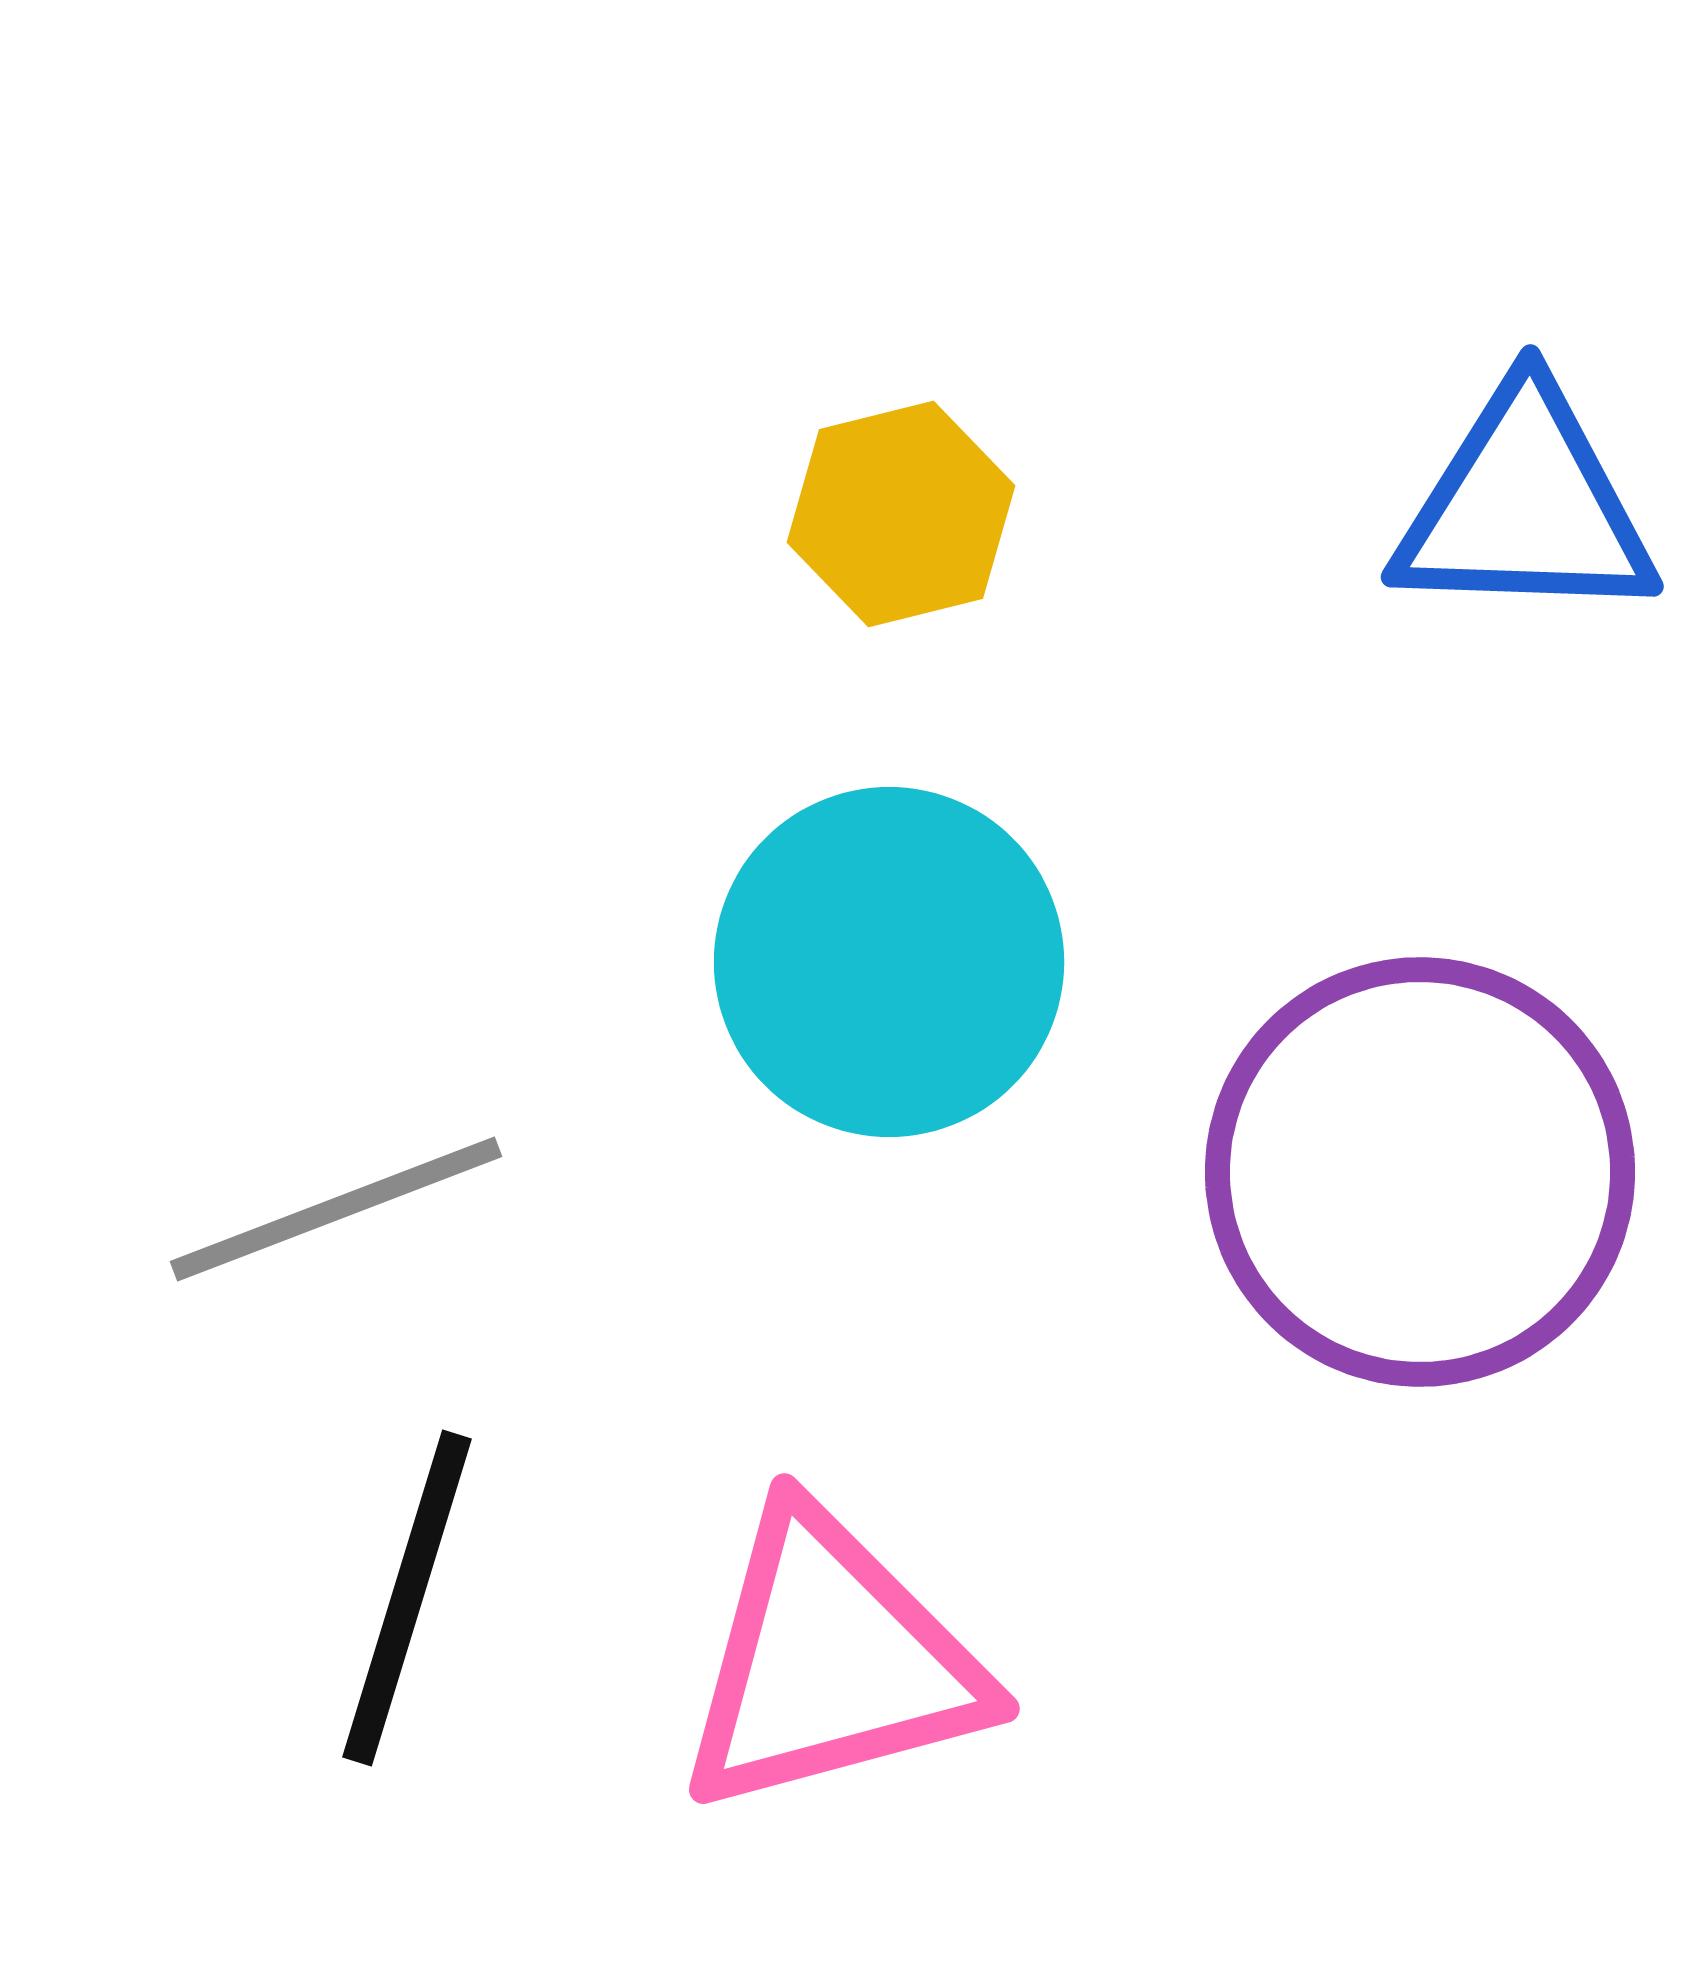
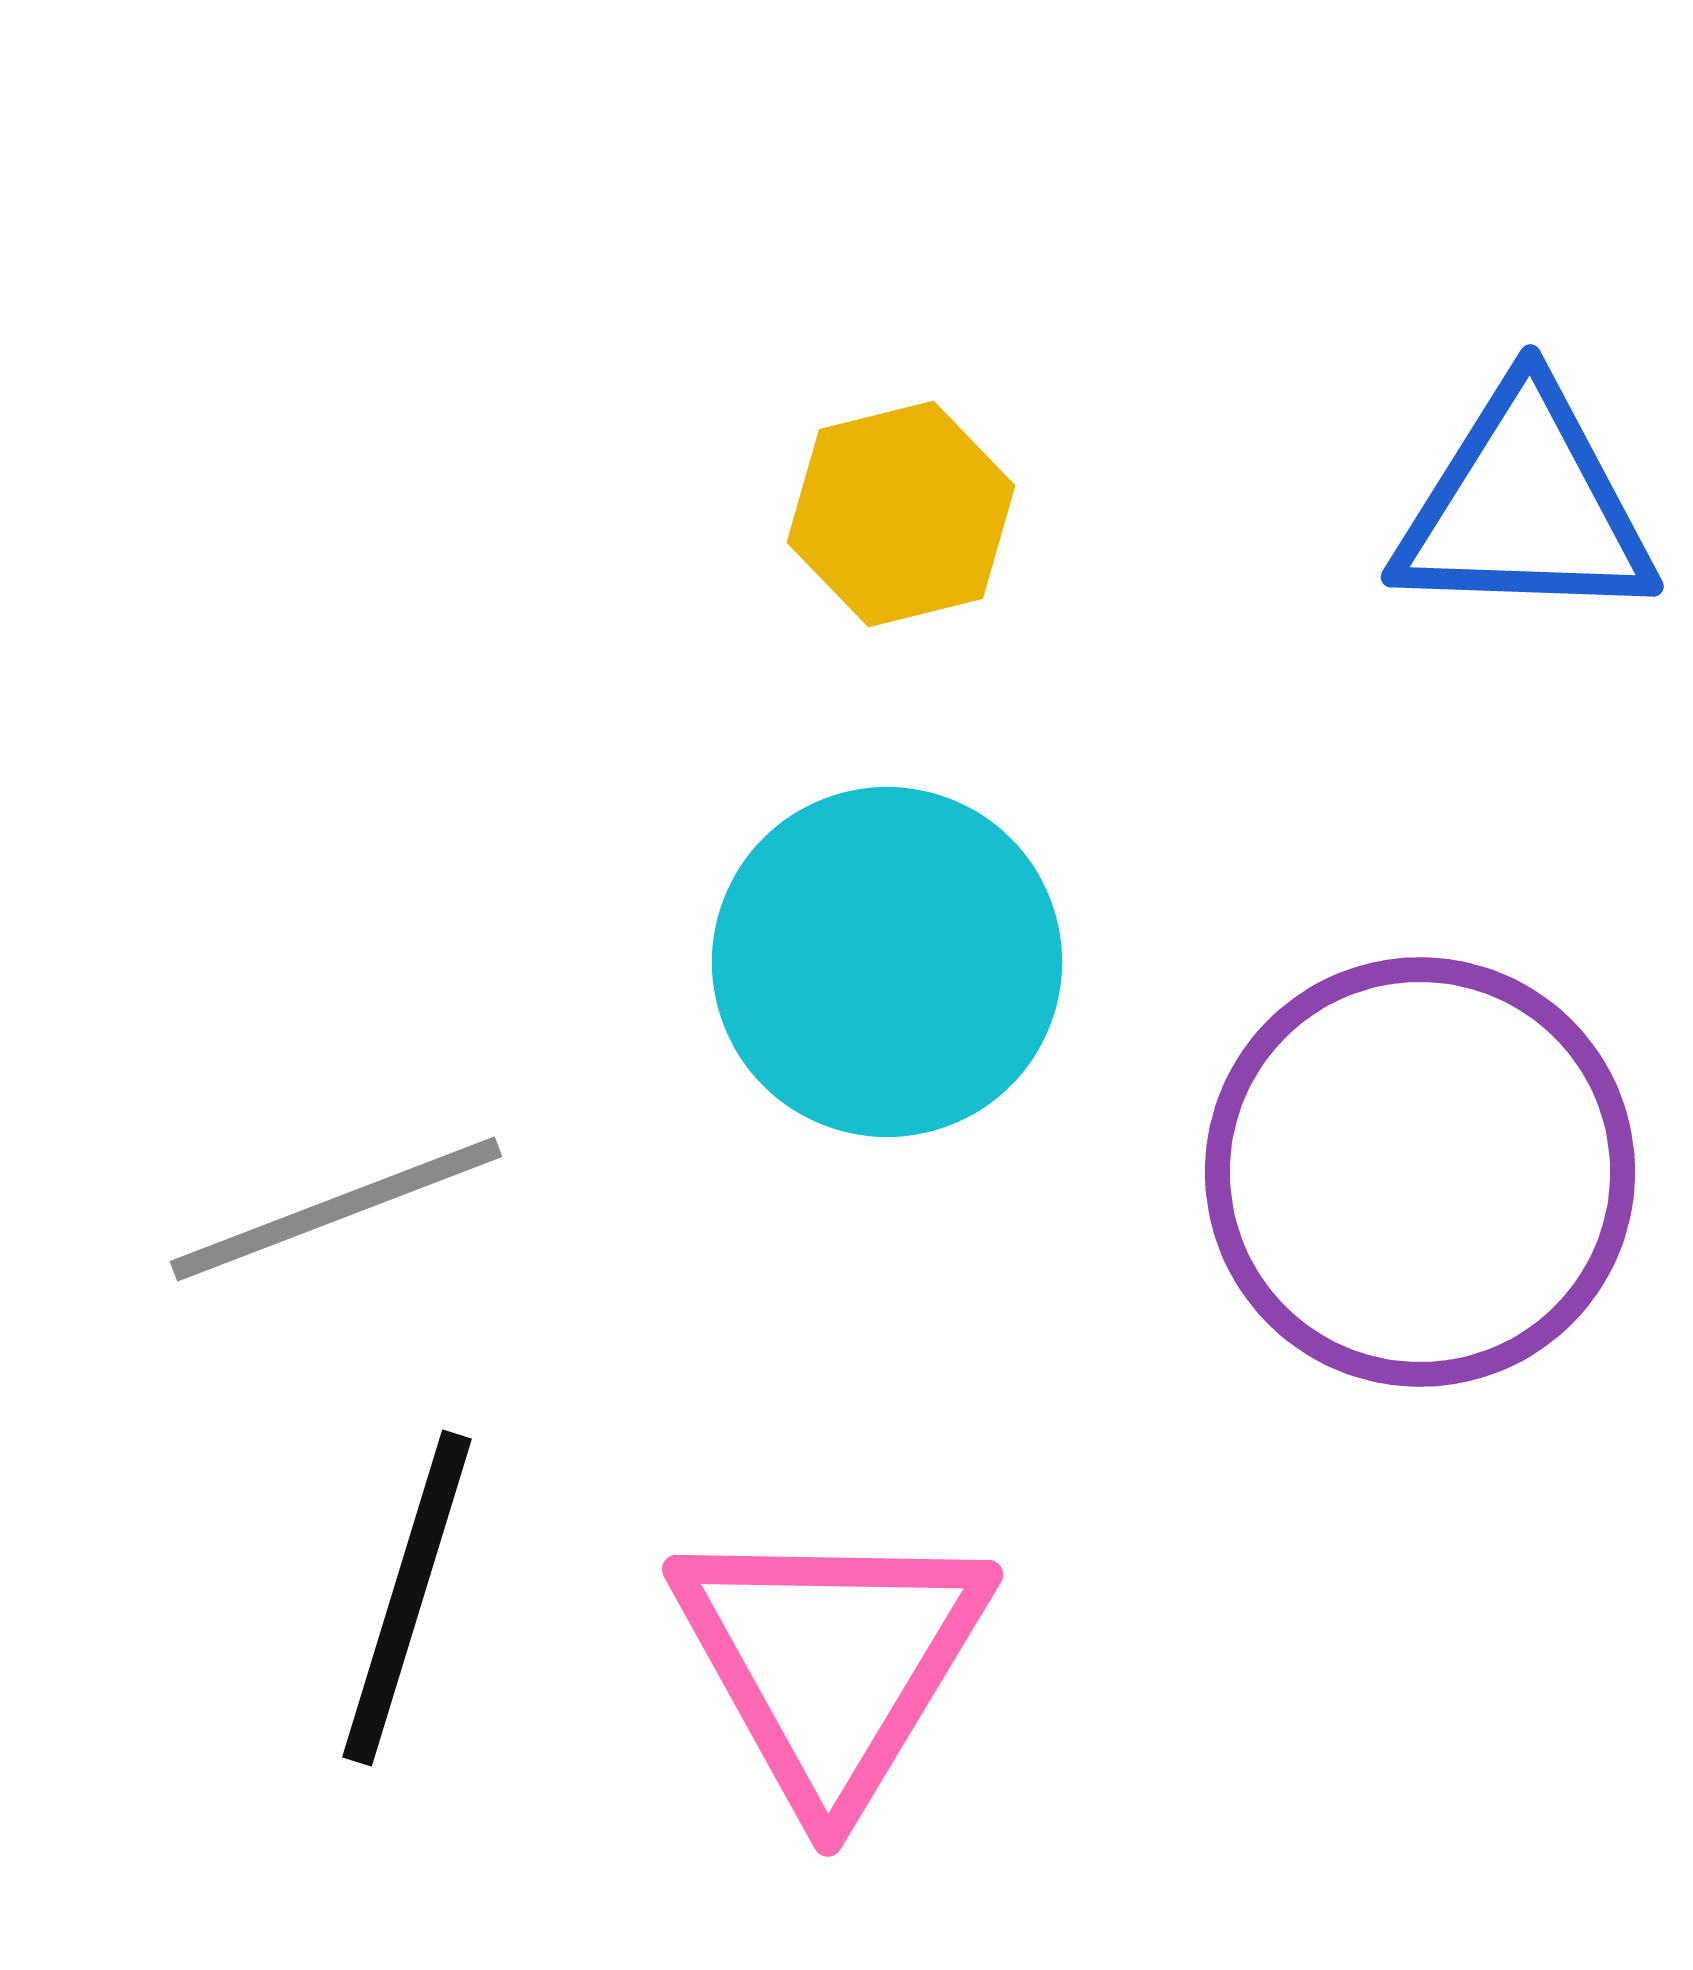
cyan circle: moved 2 px left
pink triangle: rotated 44 degrees counterclockwise
